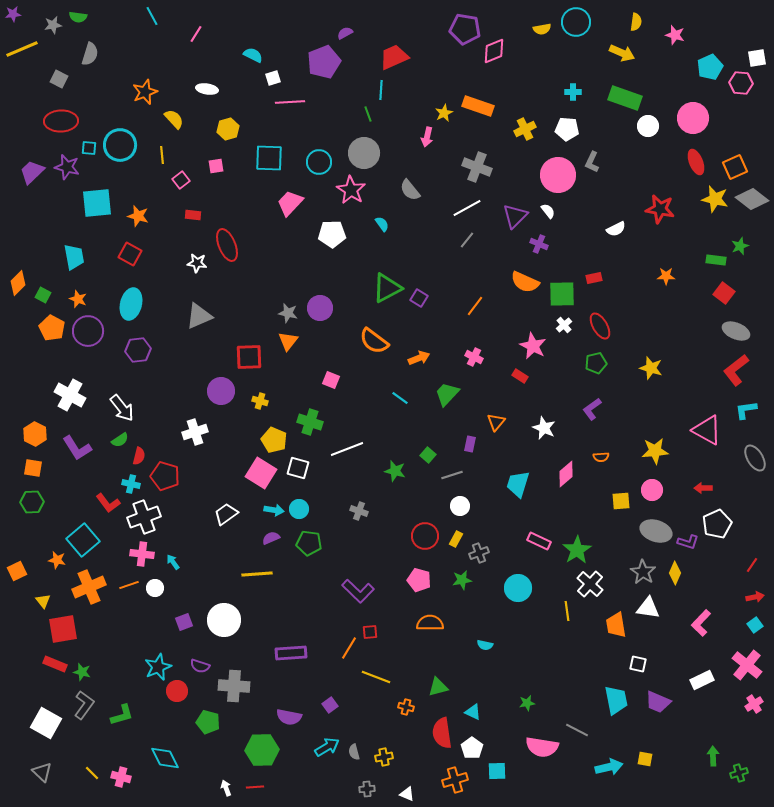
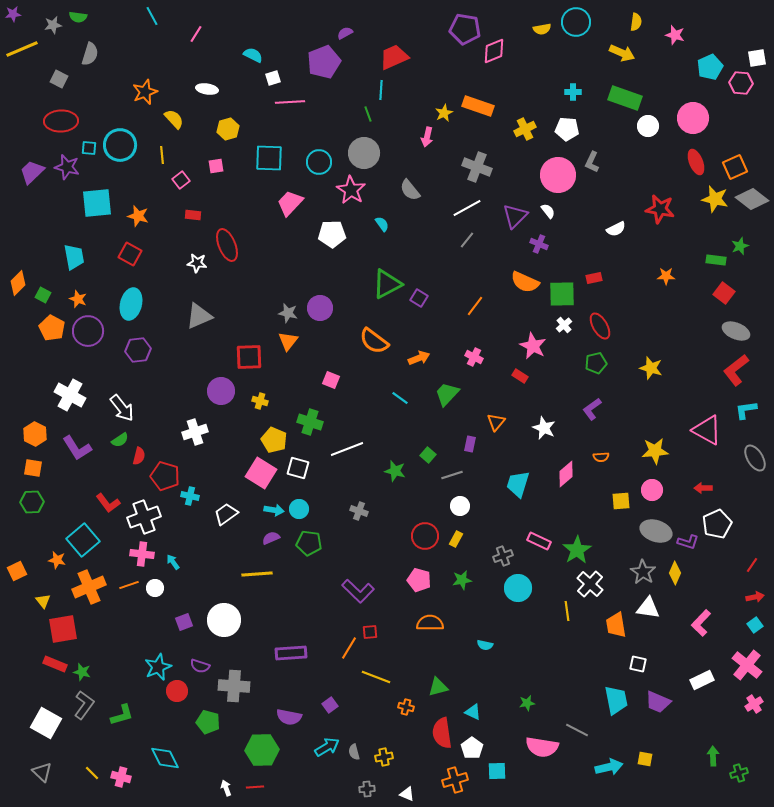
green triangle at (387, 288): moved 4 px up
cyan cross at (131, 484): moved 59 px right, 12 px down
gray cross at (479, 553): moved 24 px right, 3 px down
